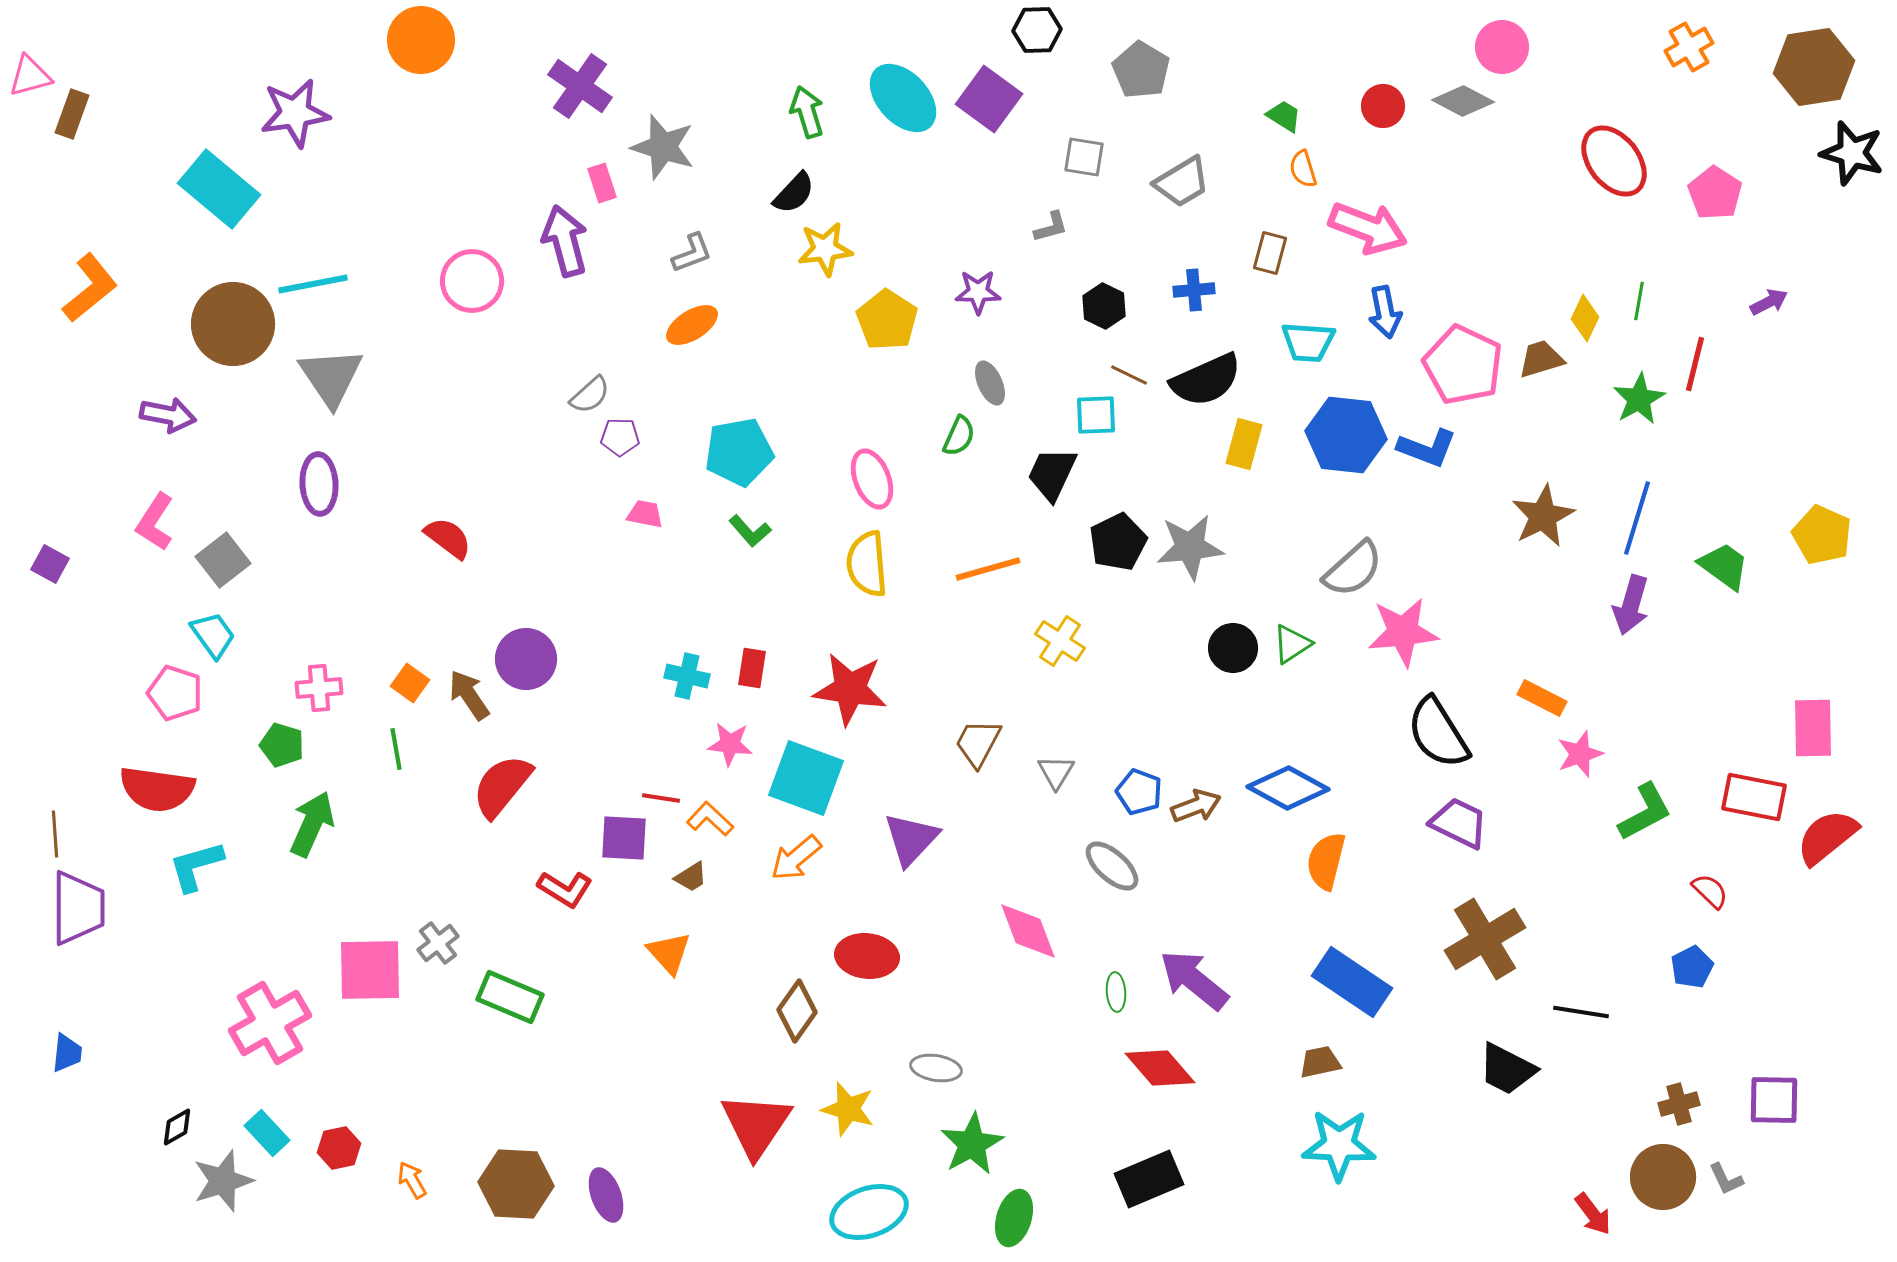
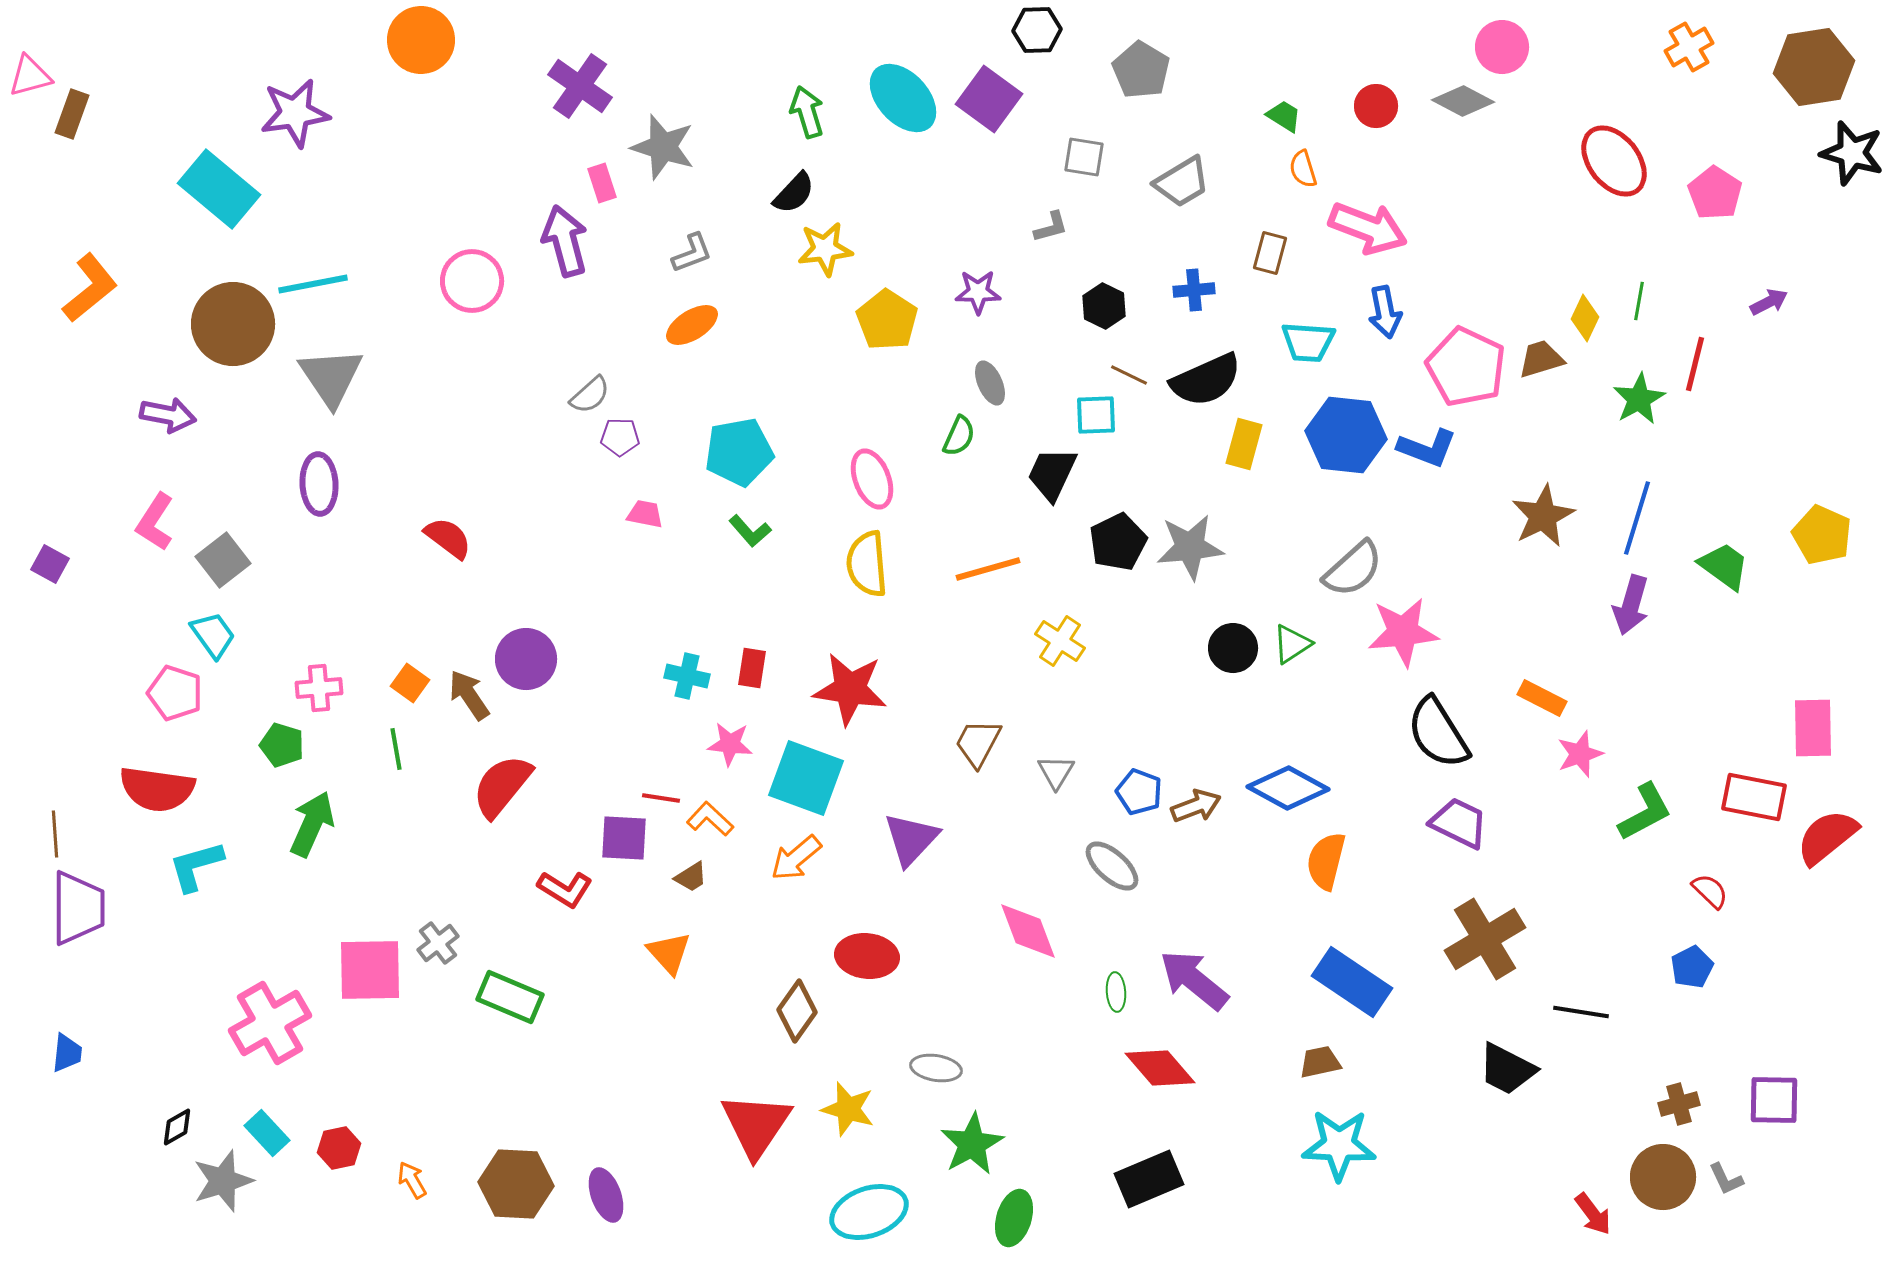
red circle at (1383, 106): moved 7 px left
pink pentagon at (1463, 365): moved 3 px right, 2 px down
